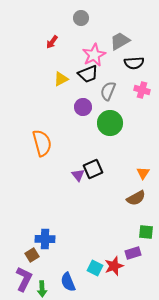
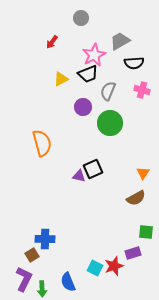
purple triangle: moved 1 px right, 1 px down; rotated 40 degrees counterclockwise
